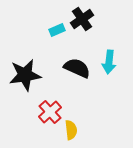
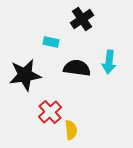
cyan rectangle: moved 6 px left, 12 px down; rotated 35 degrees clockwise
black semicircle: rotated 16 degrees counterclockwise
